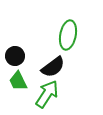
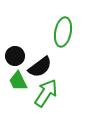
green ellipse: moved 5 px left, 3 px up
black semicircle: moved 13 px left
green arrow: moved 1 px left, 1 px up
